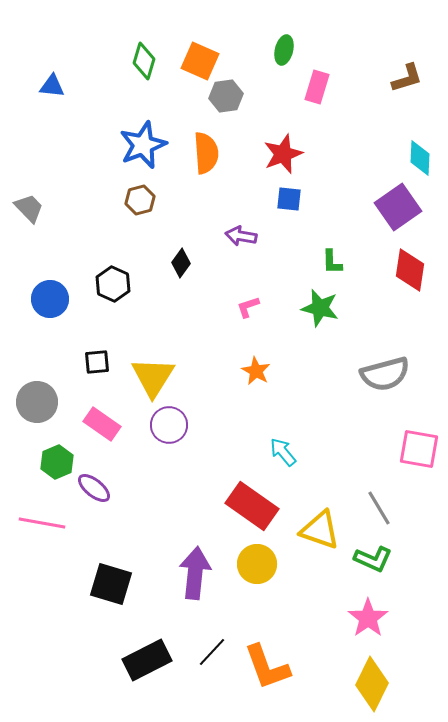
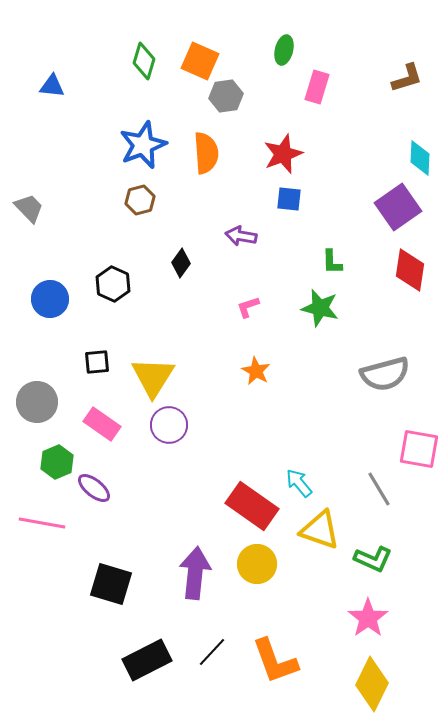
cyan arrow at (283, 452): moved 16 px right, 31 px down
gray line at (379, 508): moved 19 px up
orange L-shape at (267, 667): moved 8 px right, 6 px up
